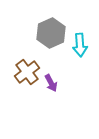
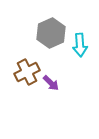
brown cross: rotated 10 degrees clockwise
purple arrow: rotated 18 degrees counterclockwise
